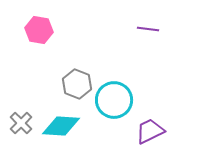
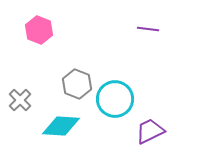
pink hexagon: rotated 12 degrees clockwise
cyan circle: moved 1 px right, 1 px up
gray cross: moved 1 px left, 23 px up
